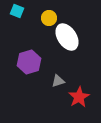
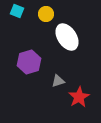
yellow circle: moved 3 px left, 4 px up
